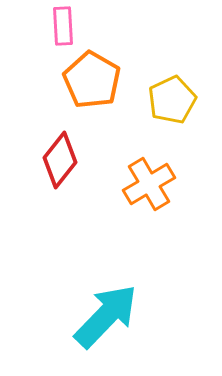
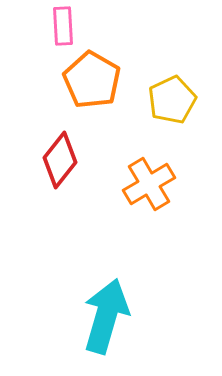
cyan arrow: rotated 28 degrees counterclockwise
